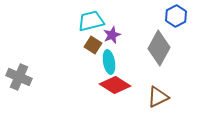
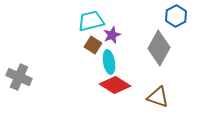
brown triangle: rotated 45 degrees clockwise
